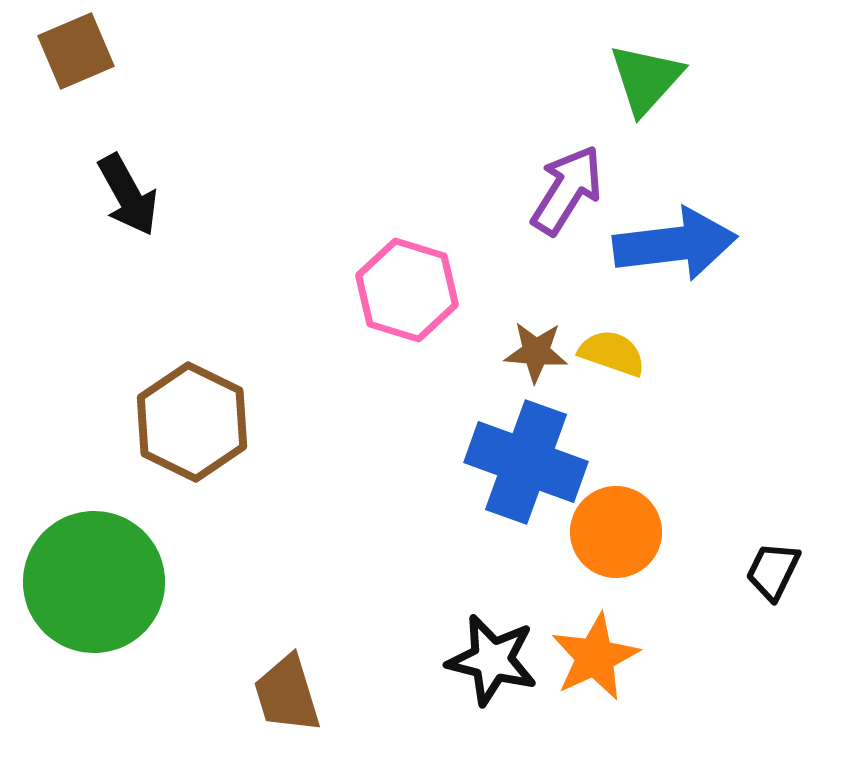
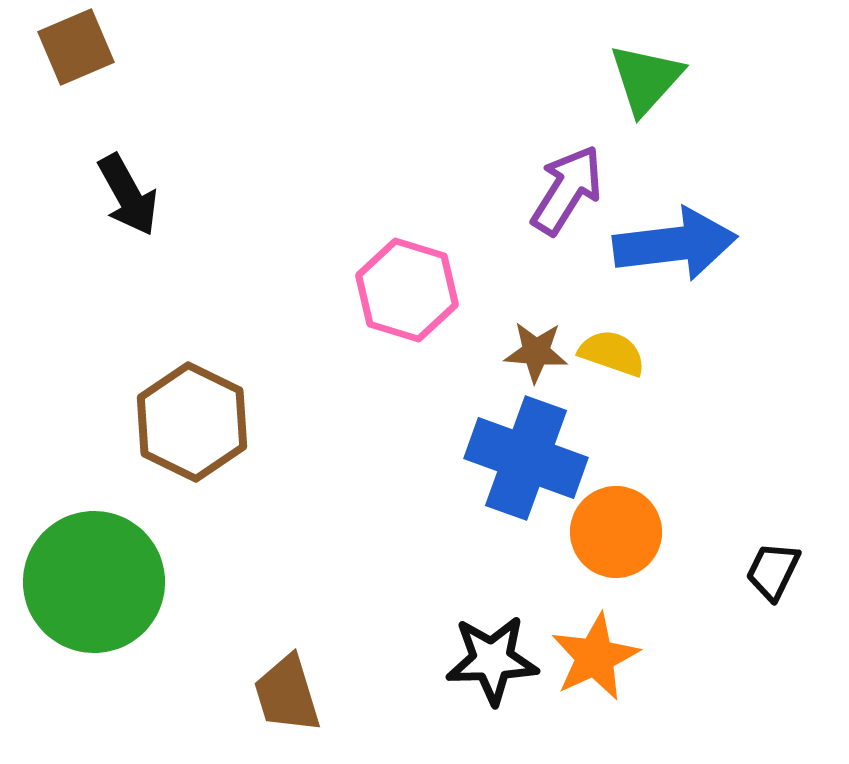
brown square: moved 4 px up
blue cross: moved 4 px up
black star: rotated 16 degrees counterclockwise
